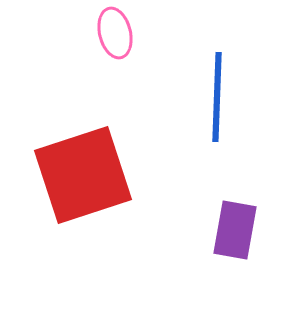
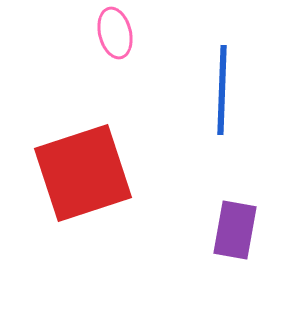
blue line: moved 5 px right, 7 px up
red square: moved 2 px up
